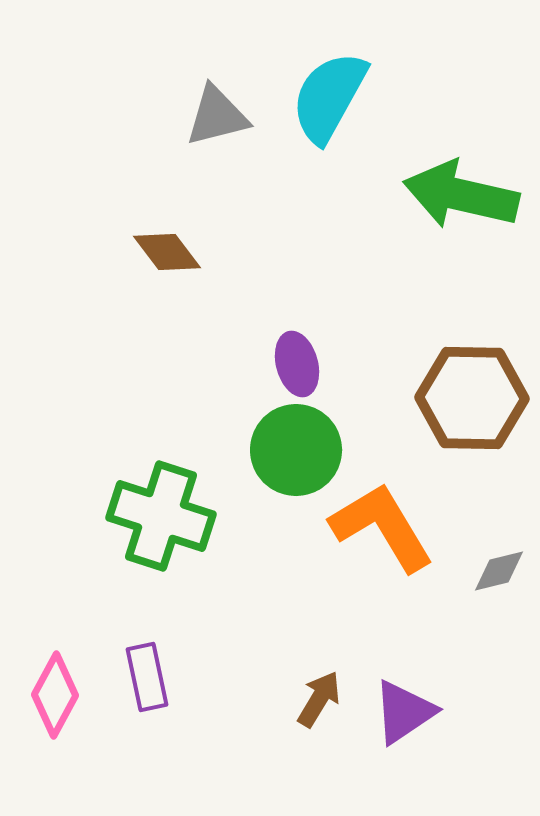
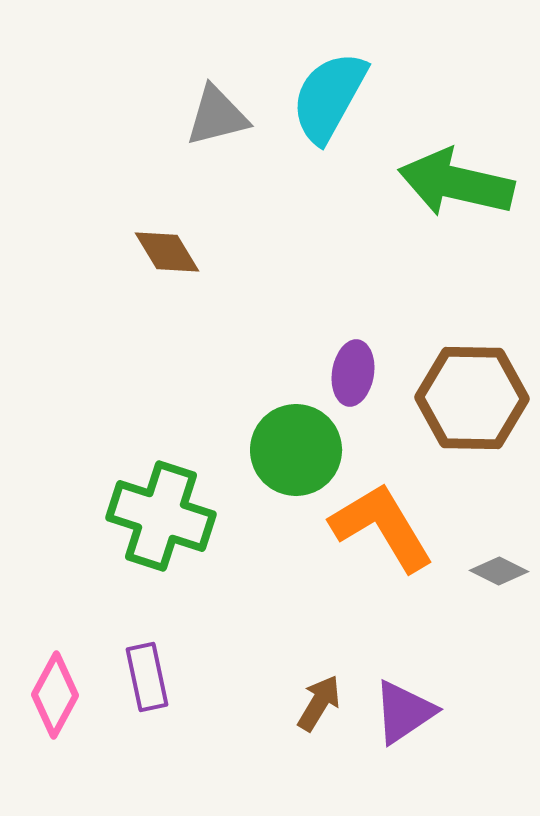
green arrow: moved 5 px left, 12 px up
brown diamond: rotated 6 degrees clockwise
purple ellipse: moved 56 px right, 9 px down; rotated 24 degrees clockwise
gray diamond: rotated 40 degrees clockwise
brown arrow: moved 4 px down
